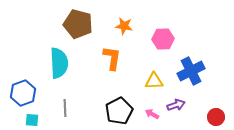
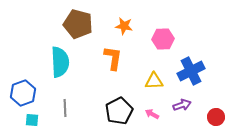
orange L-shape: moved 1 px right
cyan semicircle: moved 1 px right, 1 px up
purple arrow: moved 6 px right
